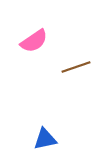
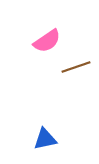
pink semicircle: moved 13 px right
